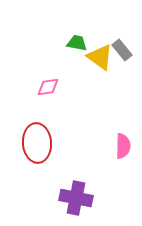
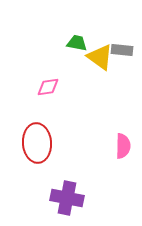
gray rectangle: rotated 45 degrees counterclockwise
purple cross: moved 9 px left
